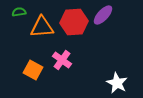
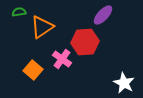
red hexagon: moved 11 px right, 20 px down
orange triangle: rotated 30 degrees counterclockwise
pink cross: moved 1 px up
orange square: rotated 12 degrees clockwise
white star: moved 7 px right
